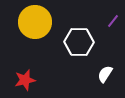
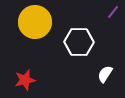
purple line: moved 9 px up
